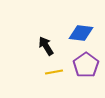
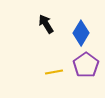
blue diamond: rotated 65 degrees counterclockwise
black arrow: moved 22 px up
